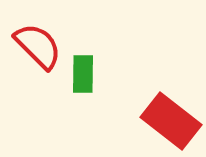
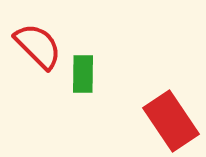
red rectangle: rotated 18 degrees clockwise
